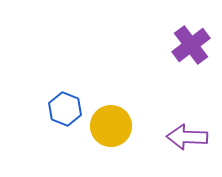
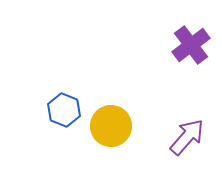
blue hexagon: moved 1 px left, 1 px down
purple arrow: rotated 129 degrees clockwise
